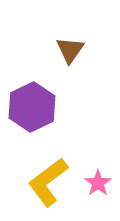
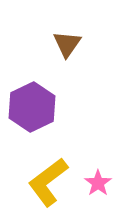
brown triangle: moved 3 px left, 6 px up
